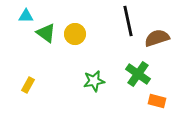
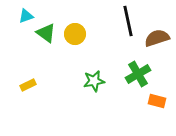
cyan triangle: rotated 21 degrees counterclockwise
green cross: rotated 25 degrees clockwise
yellow rectangle: rotated 35 degrees clockwise
